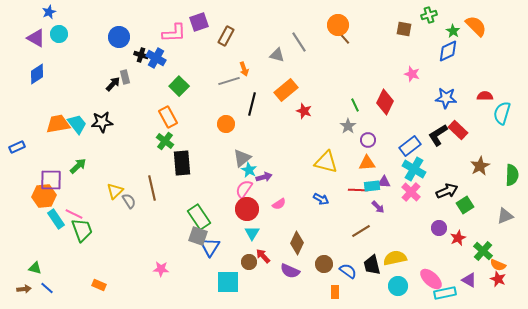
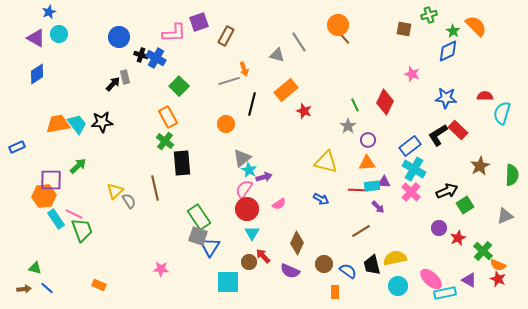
brown line at (152, 188): moved 3 px right
